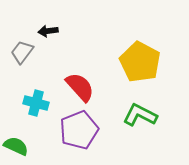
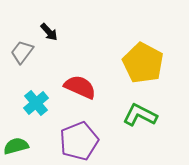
black arrow: moved 1 px right, 1 px down; rotated 126 degrees counterclockwise
yellow pentagon: moved 3 px right, 1 px down
red semicircle: rotated 24 degrees counterclockwise
cyan cross: rotated 35 degrees clockwise
purple pentagon: moved 11 px down
green semicircle: rotated 40 degrees counterclockwise
